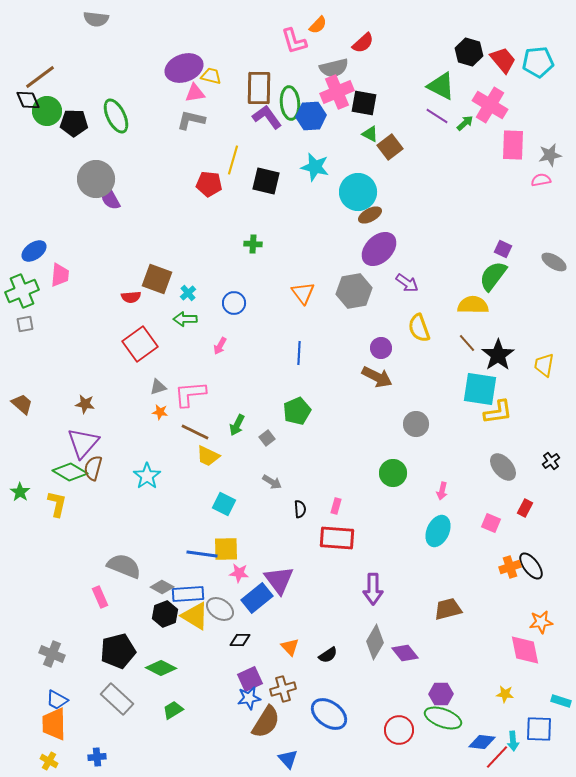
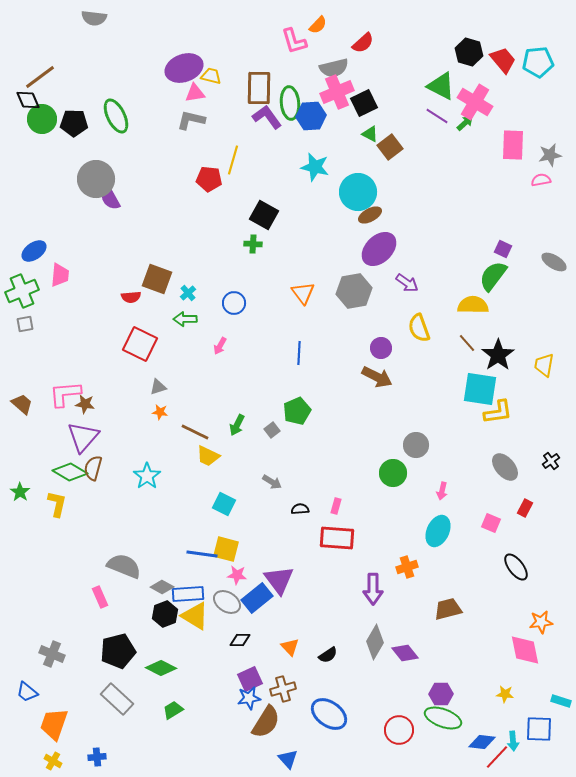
gray semicircle at (96, 19): moved 2 px left, 1 px up
black square at (364, 103): rotated 36 degrees counterclockwise
pink cross at (490, 105): moved 15 px left, 3 px up
green circle at (47, 111): moved 5 px left, 8 px down
black square at (266, 181): moved 2 px left, 34 px down; rotated 16 degrees clockwise
red pentagon at (209, 184): moved 5 px up
red square at (140, 344): rotated 28 degrees counterclockwise
pink L-shape at (190, 394): moved 125 px left
gray circle at (416, 424): moved 21 px down
gray square at (267, 438): moved 5 px right, 8 px up
purple triangle at (83, 443): moved 6 px up
gray ellipse at (503, 467): moved 2 px right
black semicircle at (300, 509): rotated 90 degrees counterclockwise
yellow square at (226, 549): rotated 16 degrees clockwise
black ellipse at (531, 566): moved 15 px left, 1 px down
orange cross at (510, 567): moved 103 px left
pink star at (239, 573): moved 2 px left, 2 px down
gray ellipse at (220, 609): moved 7 px right, 7 px up
blue trapezoid at (57, 700): moved 30 px left, 8 px up; rotated 10 degrees clockwise
orange trapezoid at (54, 724): rotated 20 degrees clockwise
yellow cross at (49, 761): moved 4 px right
